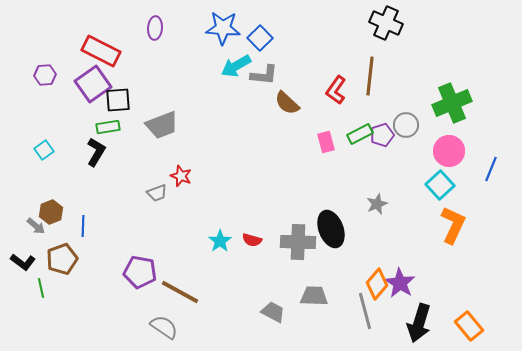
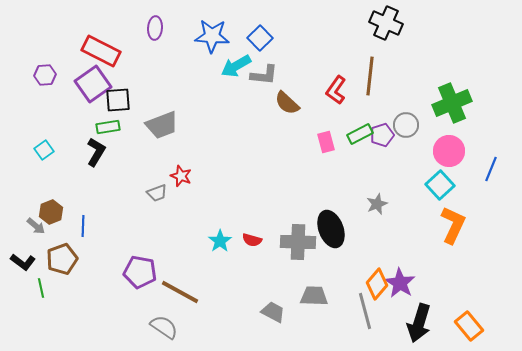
blue star at (223, 28): moved 11 px left, 8 px down
